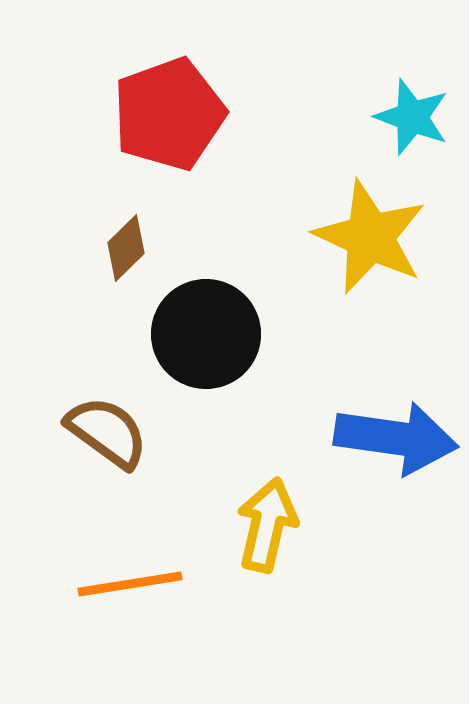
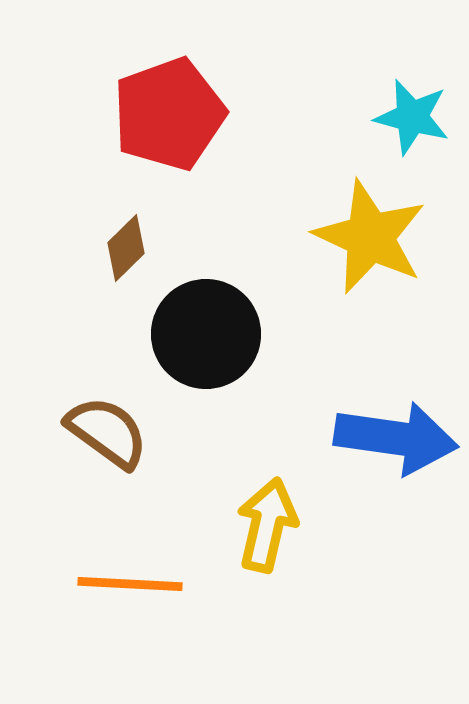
cyan star: rotated 6 degrees counterclockwise
orange line: rotated 12 degrees clockwise
